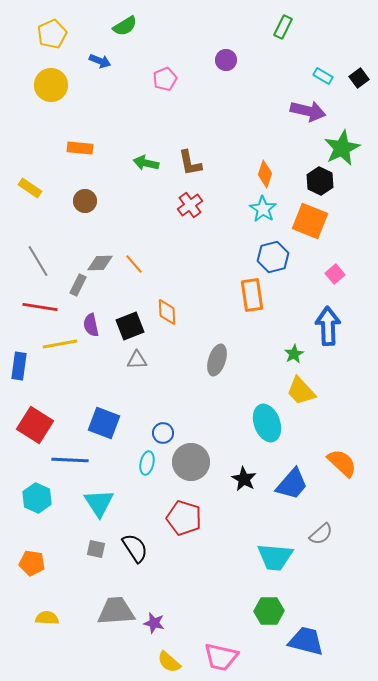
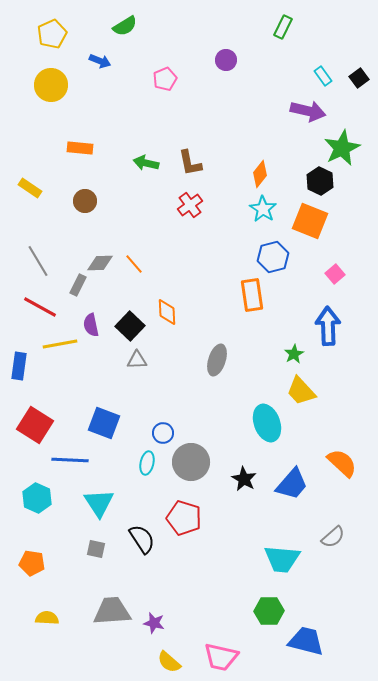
cyan rectangle at (323, 76): rotated 24 degrees clockwise
orange diamond at (265, 174): moved 5 px left; rotated 20 degrees clockwise
red line at (40, 307): rotated 20 degrees clockwise
black square at (130, 326): rotated 24 degrees counterclockwise
gray semicircle at (321, 534): moved 12 px right, 3 px down
black semicircle at (135, 548): moved 7 px right, 9 px up
cyan trapezoid at (275, 557): moved 7 px right, 2 px down
gray trapezoid at (116, 611): moved 4 px left
